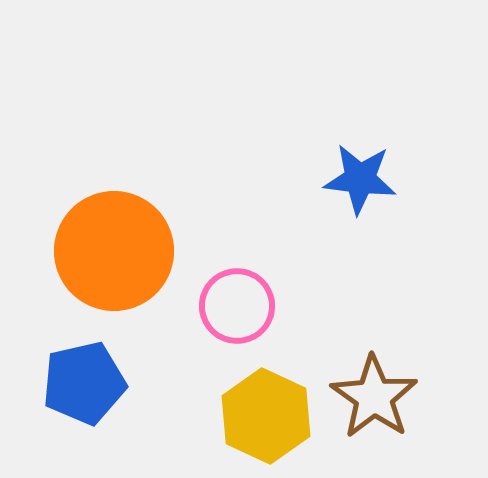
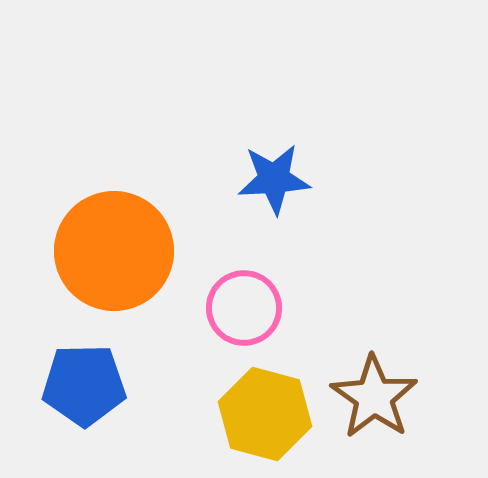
blue star: moved 86 px left; rotated 10 degrees counterclockwise
pink circle: moved 7 px right, 2 px down
blue pentagon: moved 2 px down; rotated 12 degrees clockwise
yellow hexagon: moved 1 px left, 2 px up; rotated 10 degrees counterclockwise
